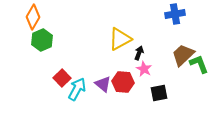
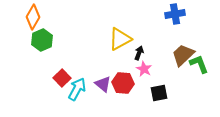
red hexagon: moved 1 px down
